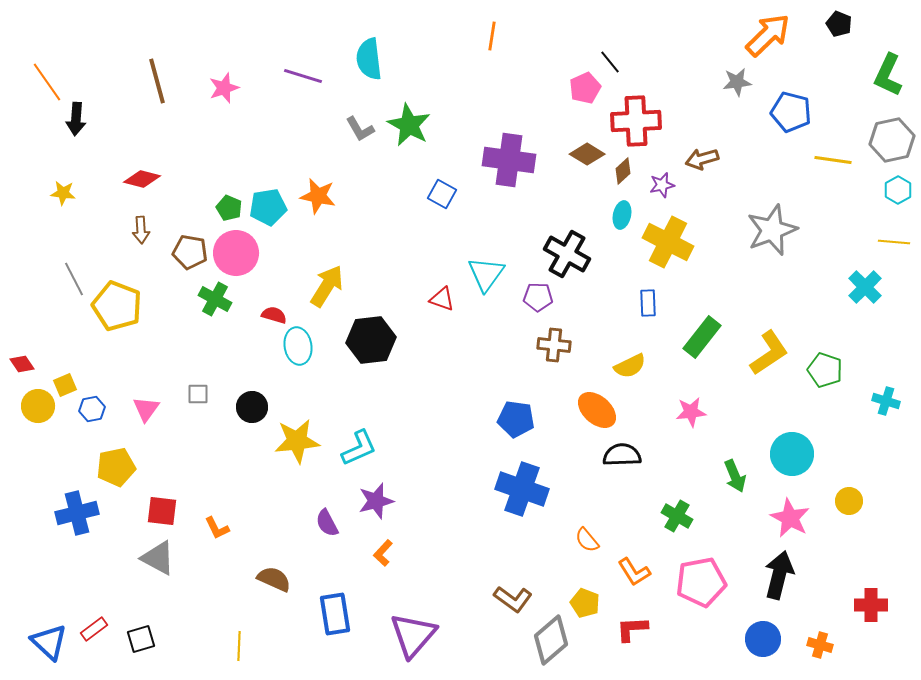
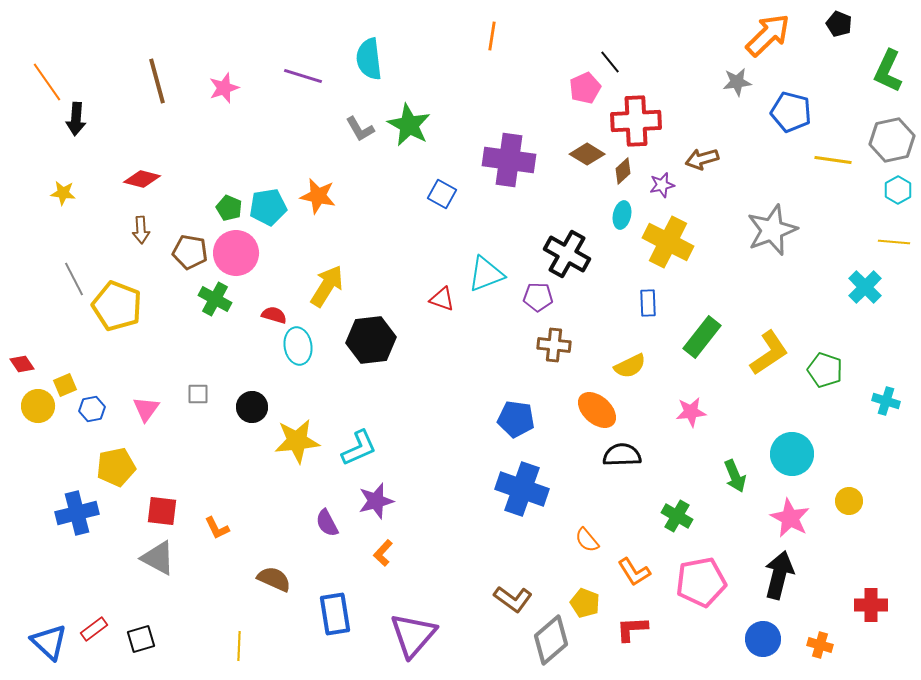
green L-shape at (888, 75): moved 4 px up
cyan triangle at (486, 274): rotated 33 degrees clockwise
